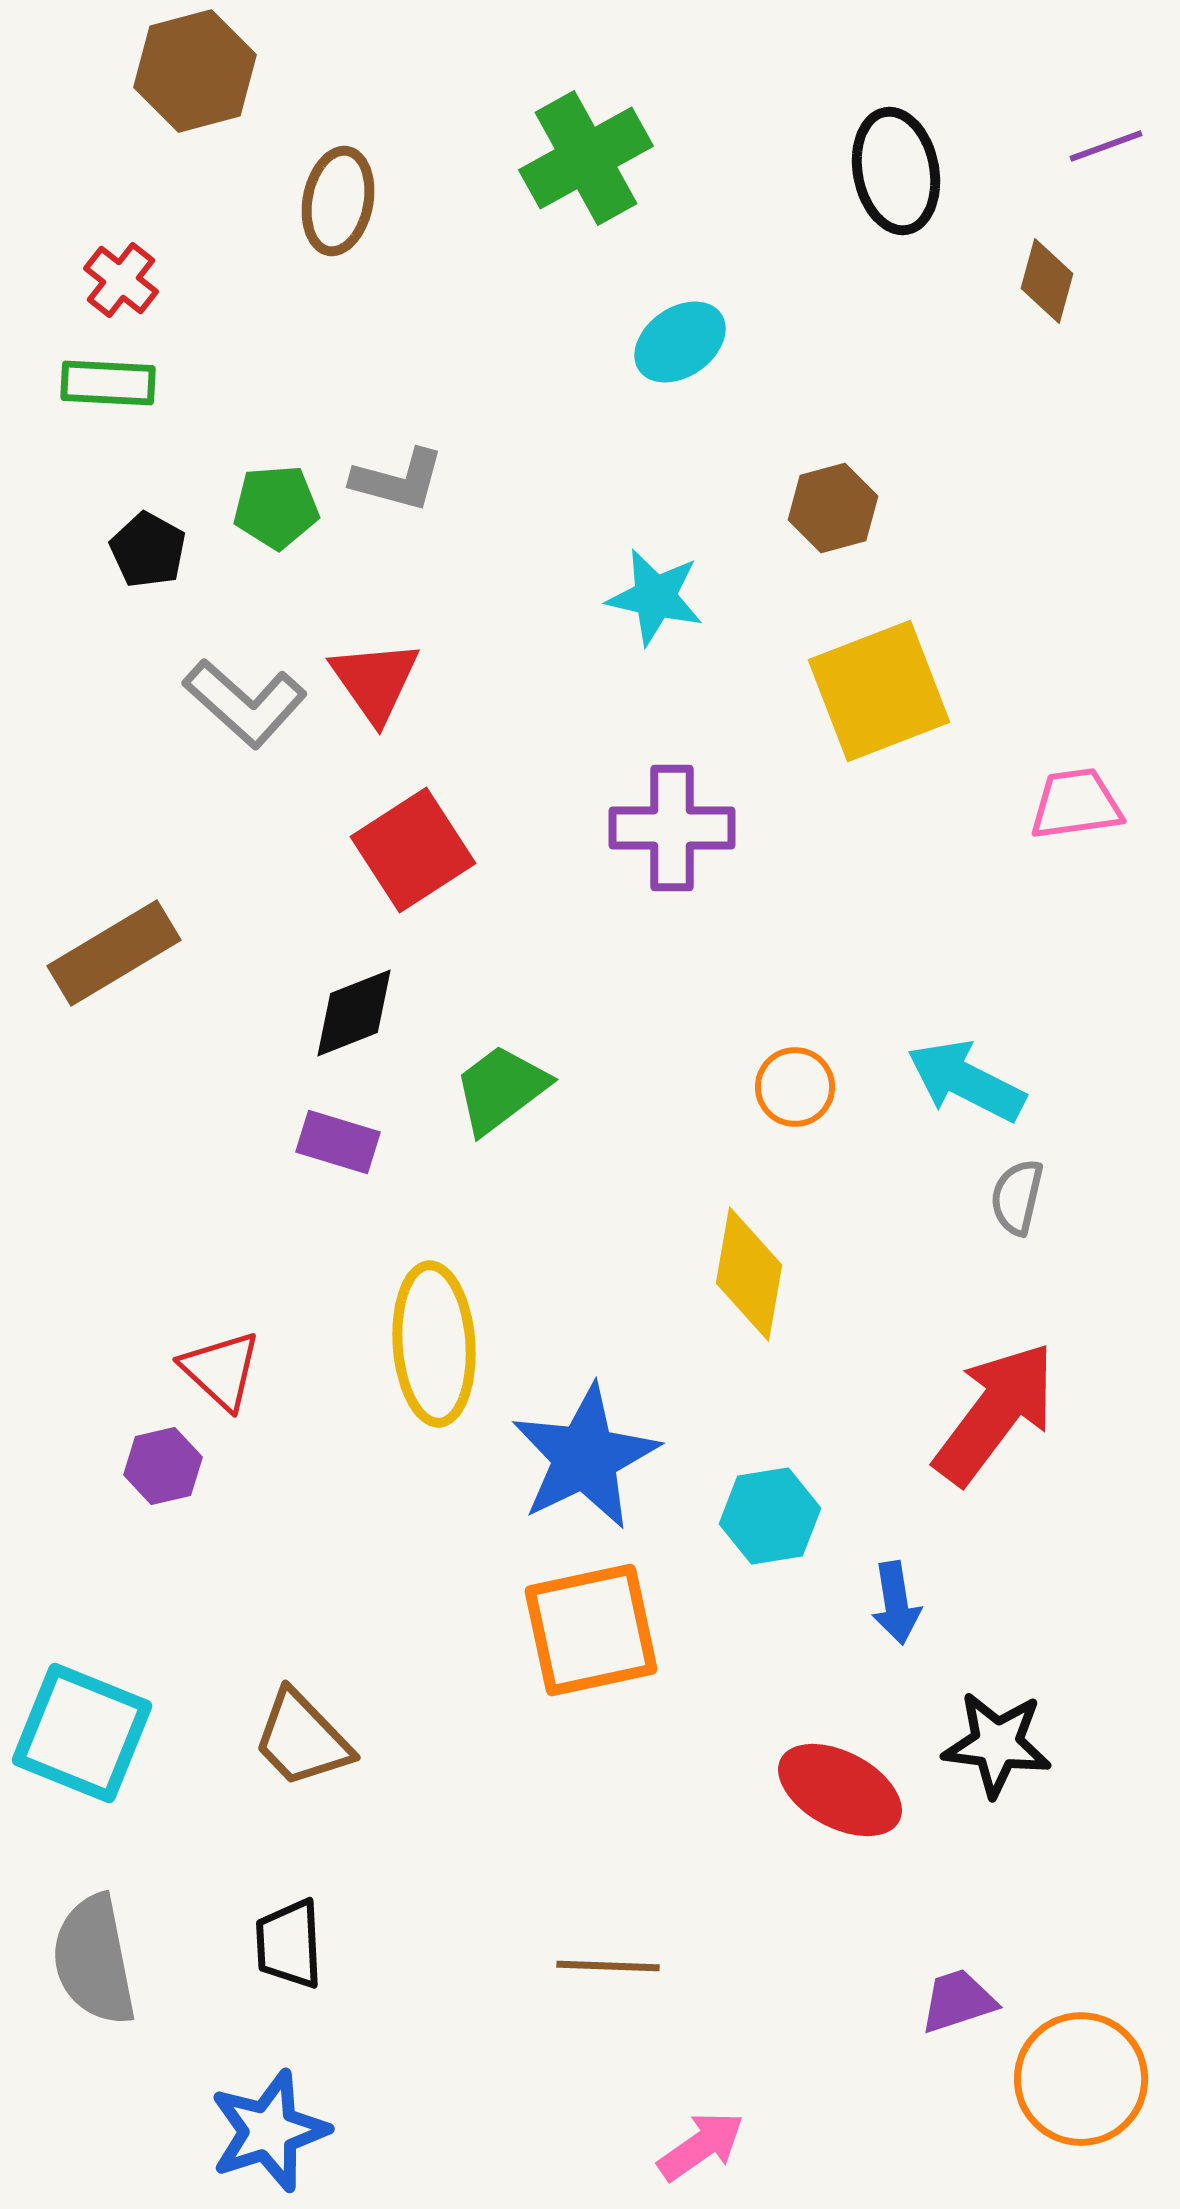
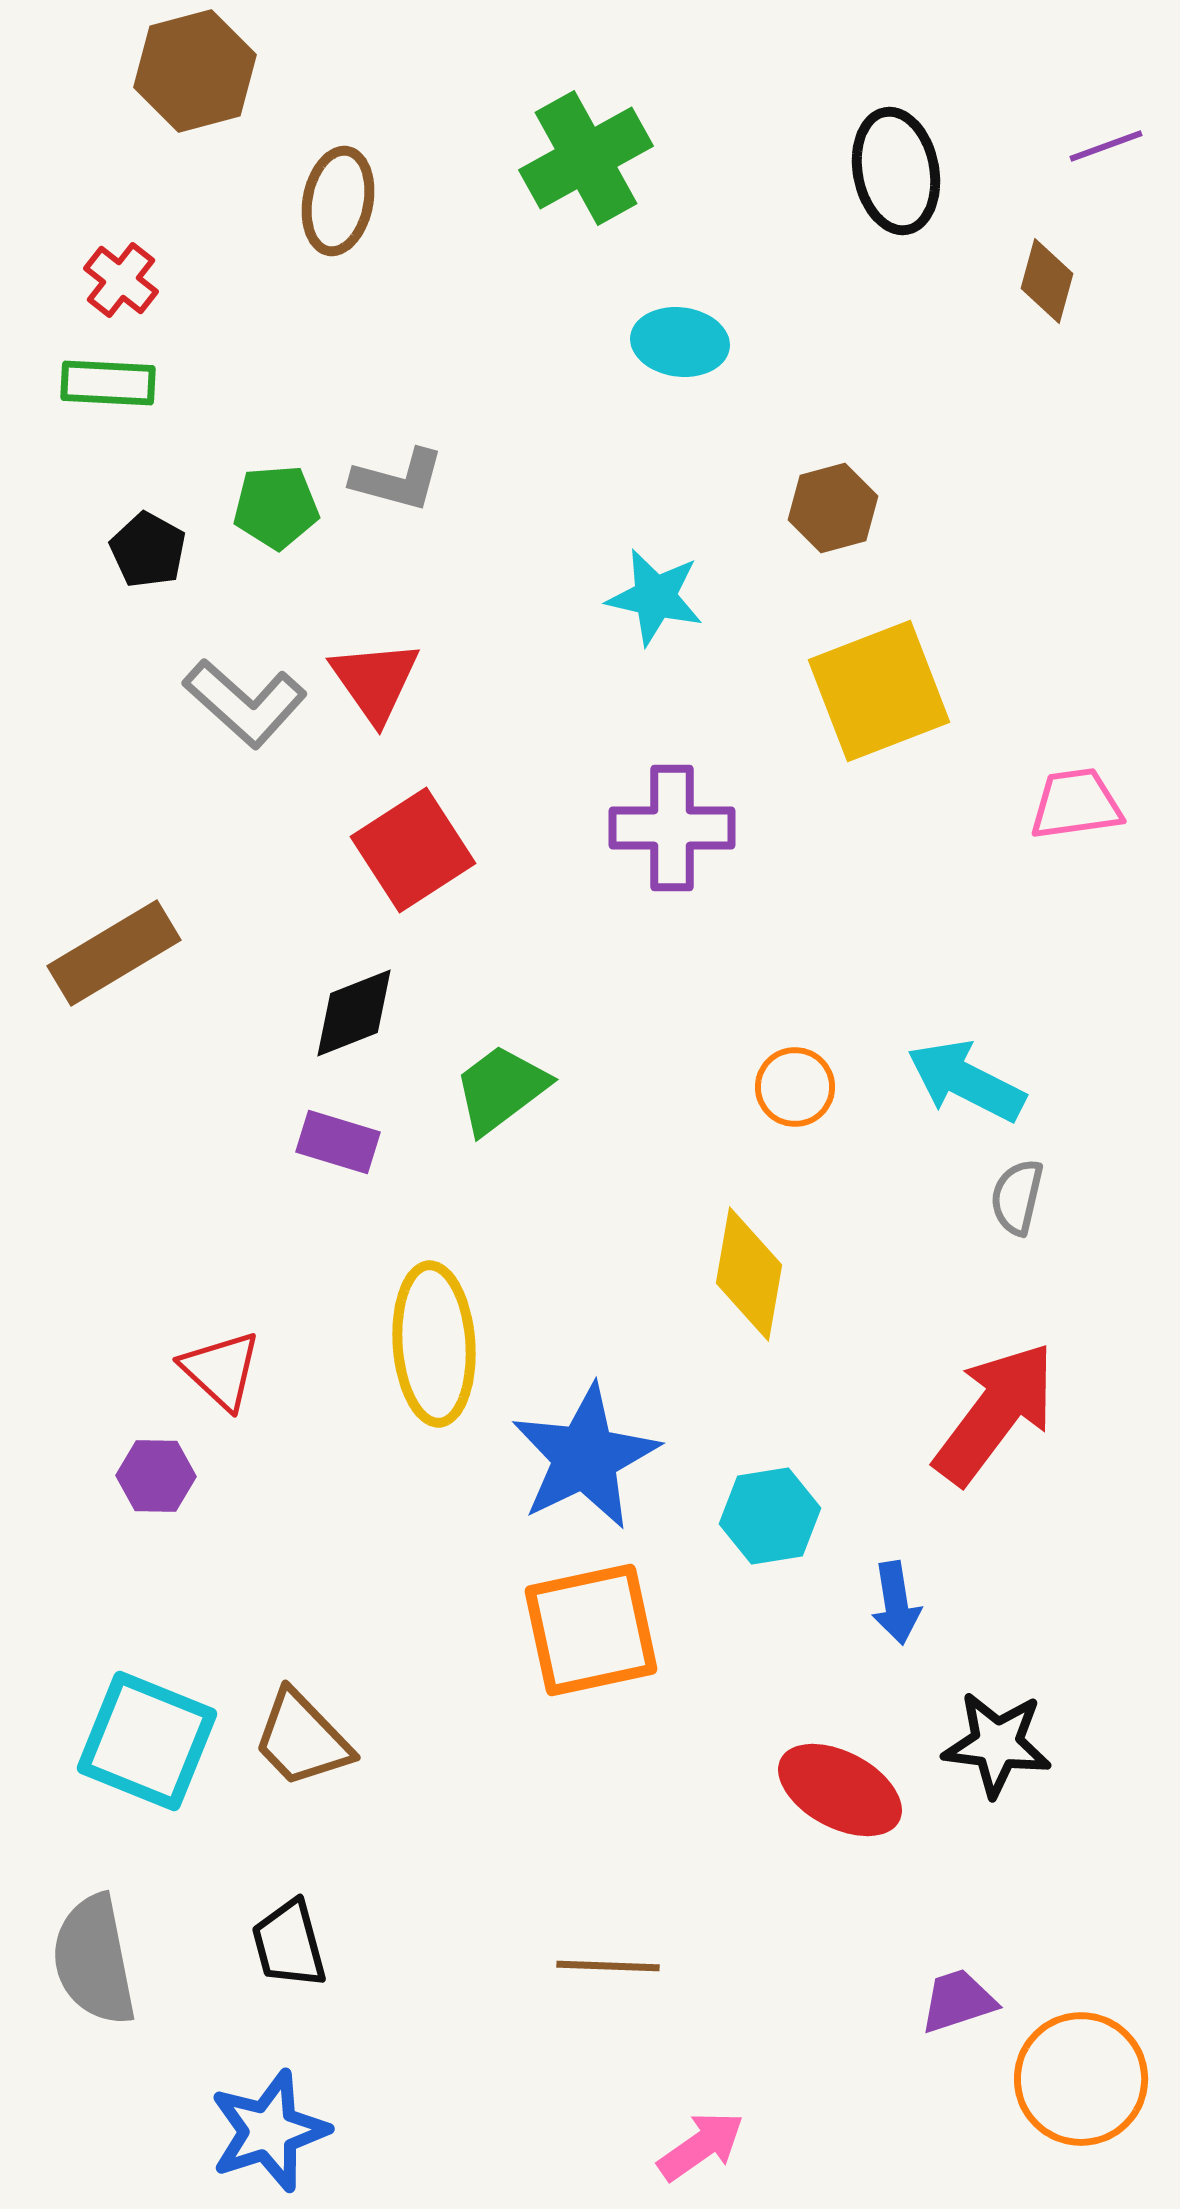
cyan ellipse at (680, 342): rotated 42 degrees clockwise
purple hexagon at (163, 1466): moved 7 px left, 10 px down; rotated 14 degrees clockwise
cyan square at (82, 1733): moved 65 px right, 8 px down
black trapezoid at (289, 1944): rotated 12 degrees counterclockwise
